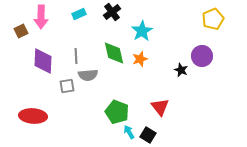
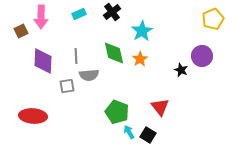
orange star: rotated 14 degrees counterclockwise
gray semicircle: moved 1 px right
